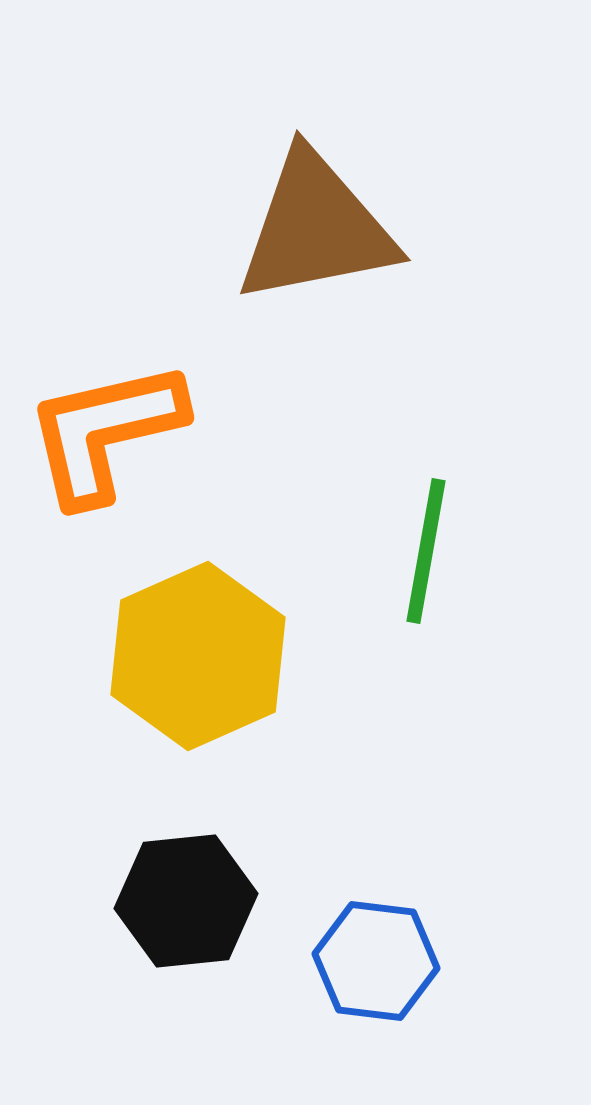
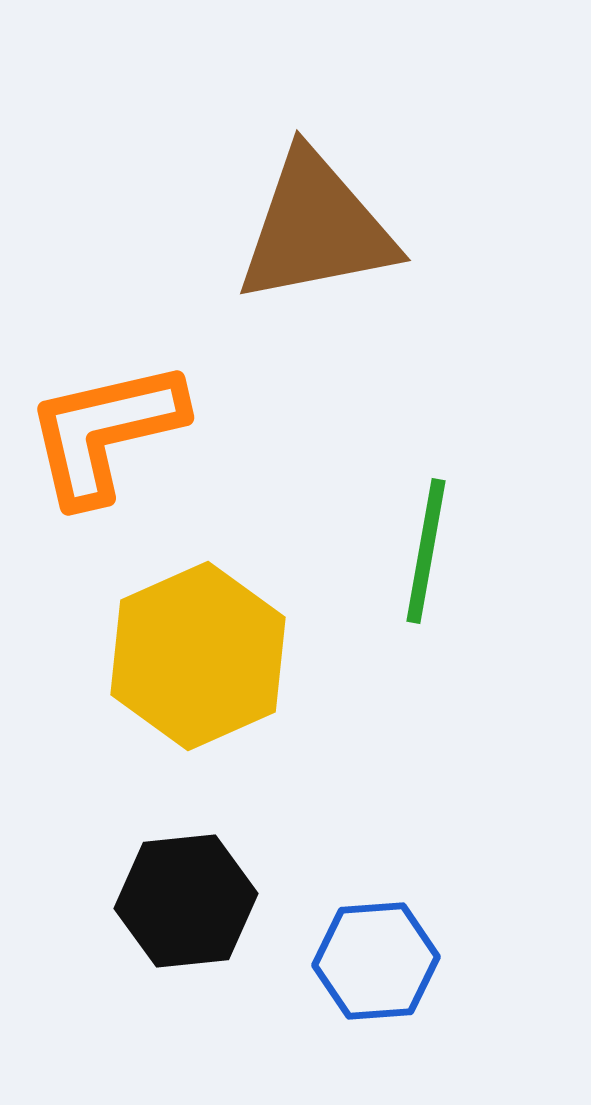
blue hexagon: rotated 11 degrees counterclockwise
